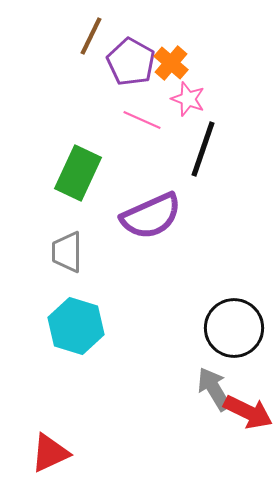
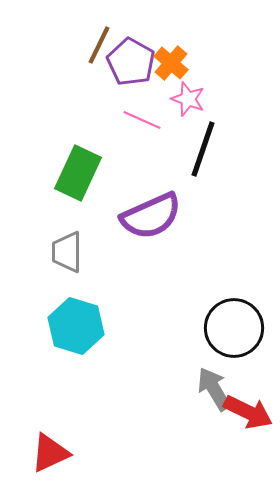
brown line: moved 8 px right, 9 px down
